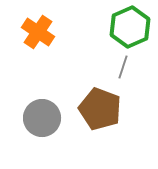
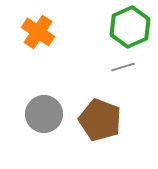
gray line: rotated 55 degrees clockwise
brown pentagon: moved 11 px down
gray circle: moved 2 px right, 4 px up
